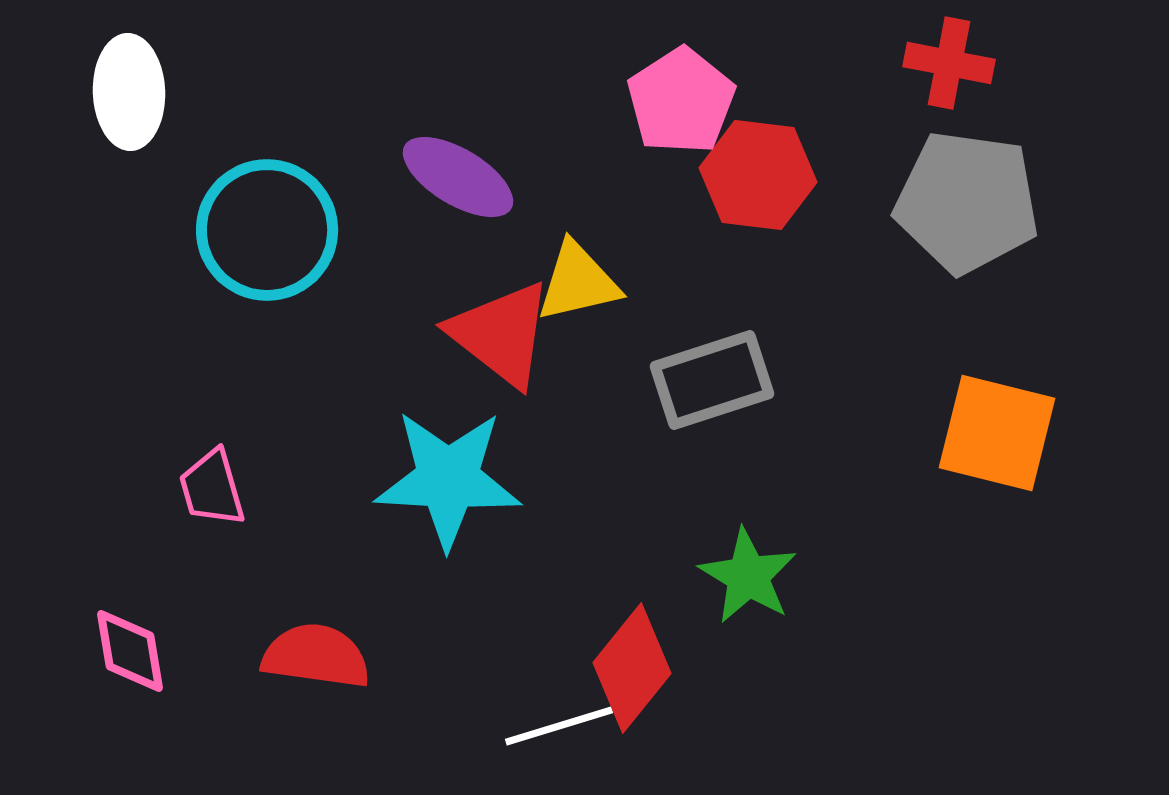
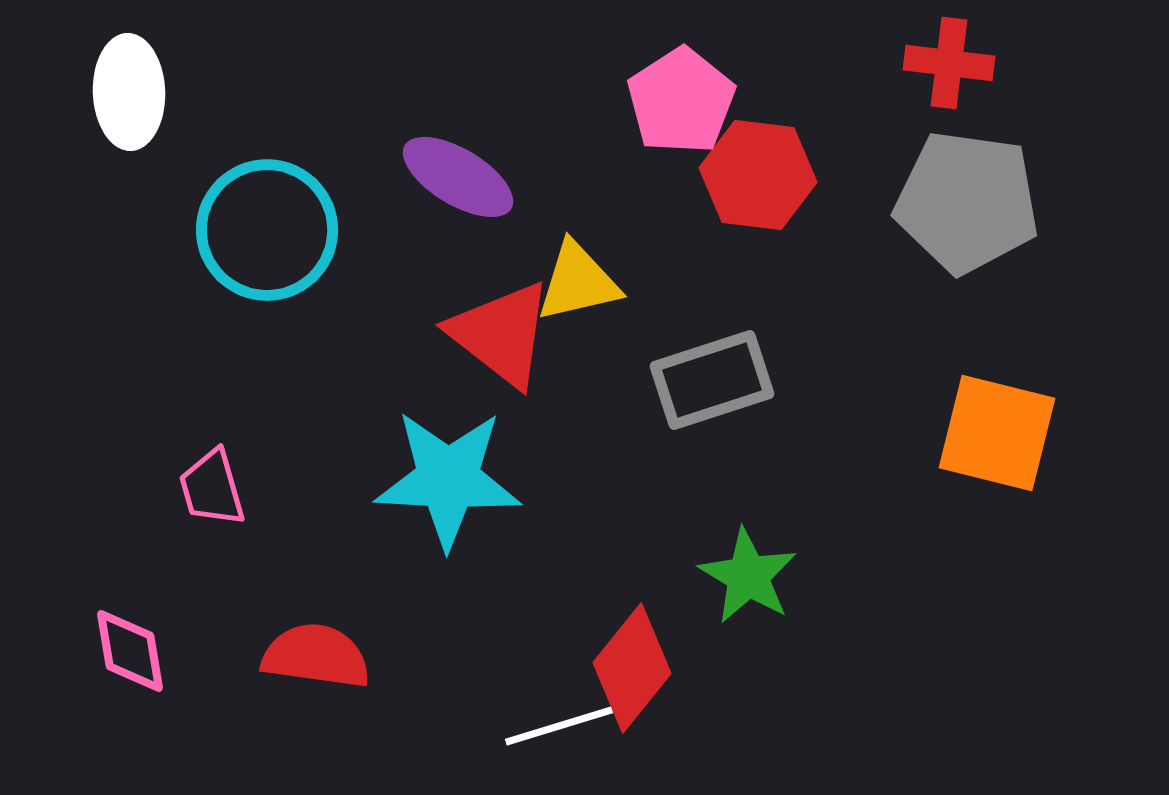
red cross: rotated 4 degrees counterclockwise
